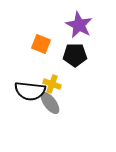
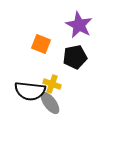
black pentagon: moved 2 px down; rotated 10 degrees counterclockwise
